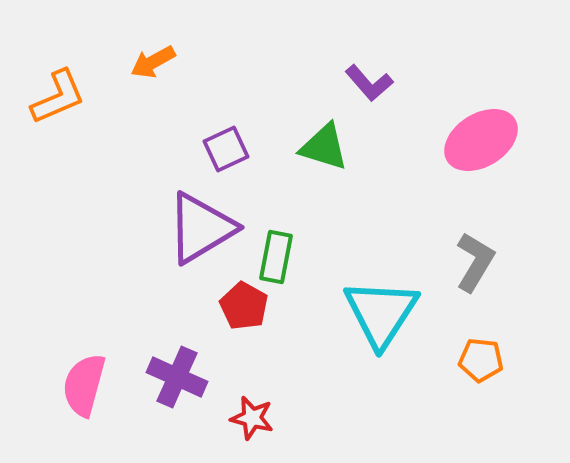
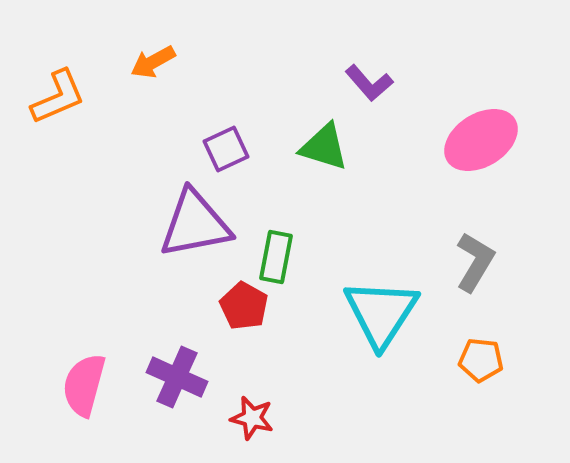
purple triangle: moved 6 px left, 4 px up; rotated 20 degrees clockwise
